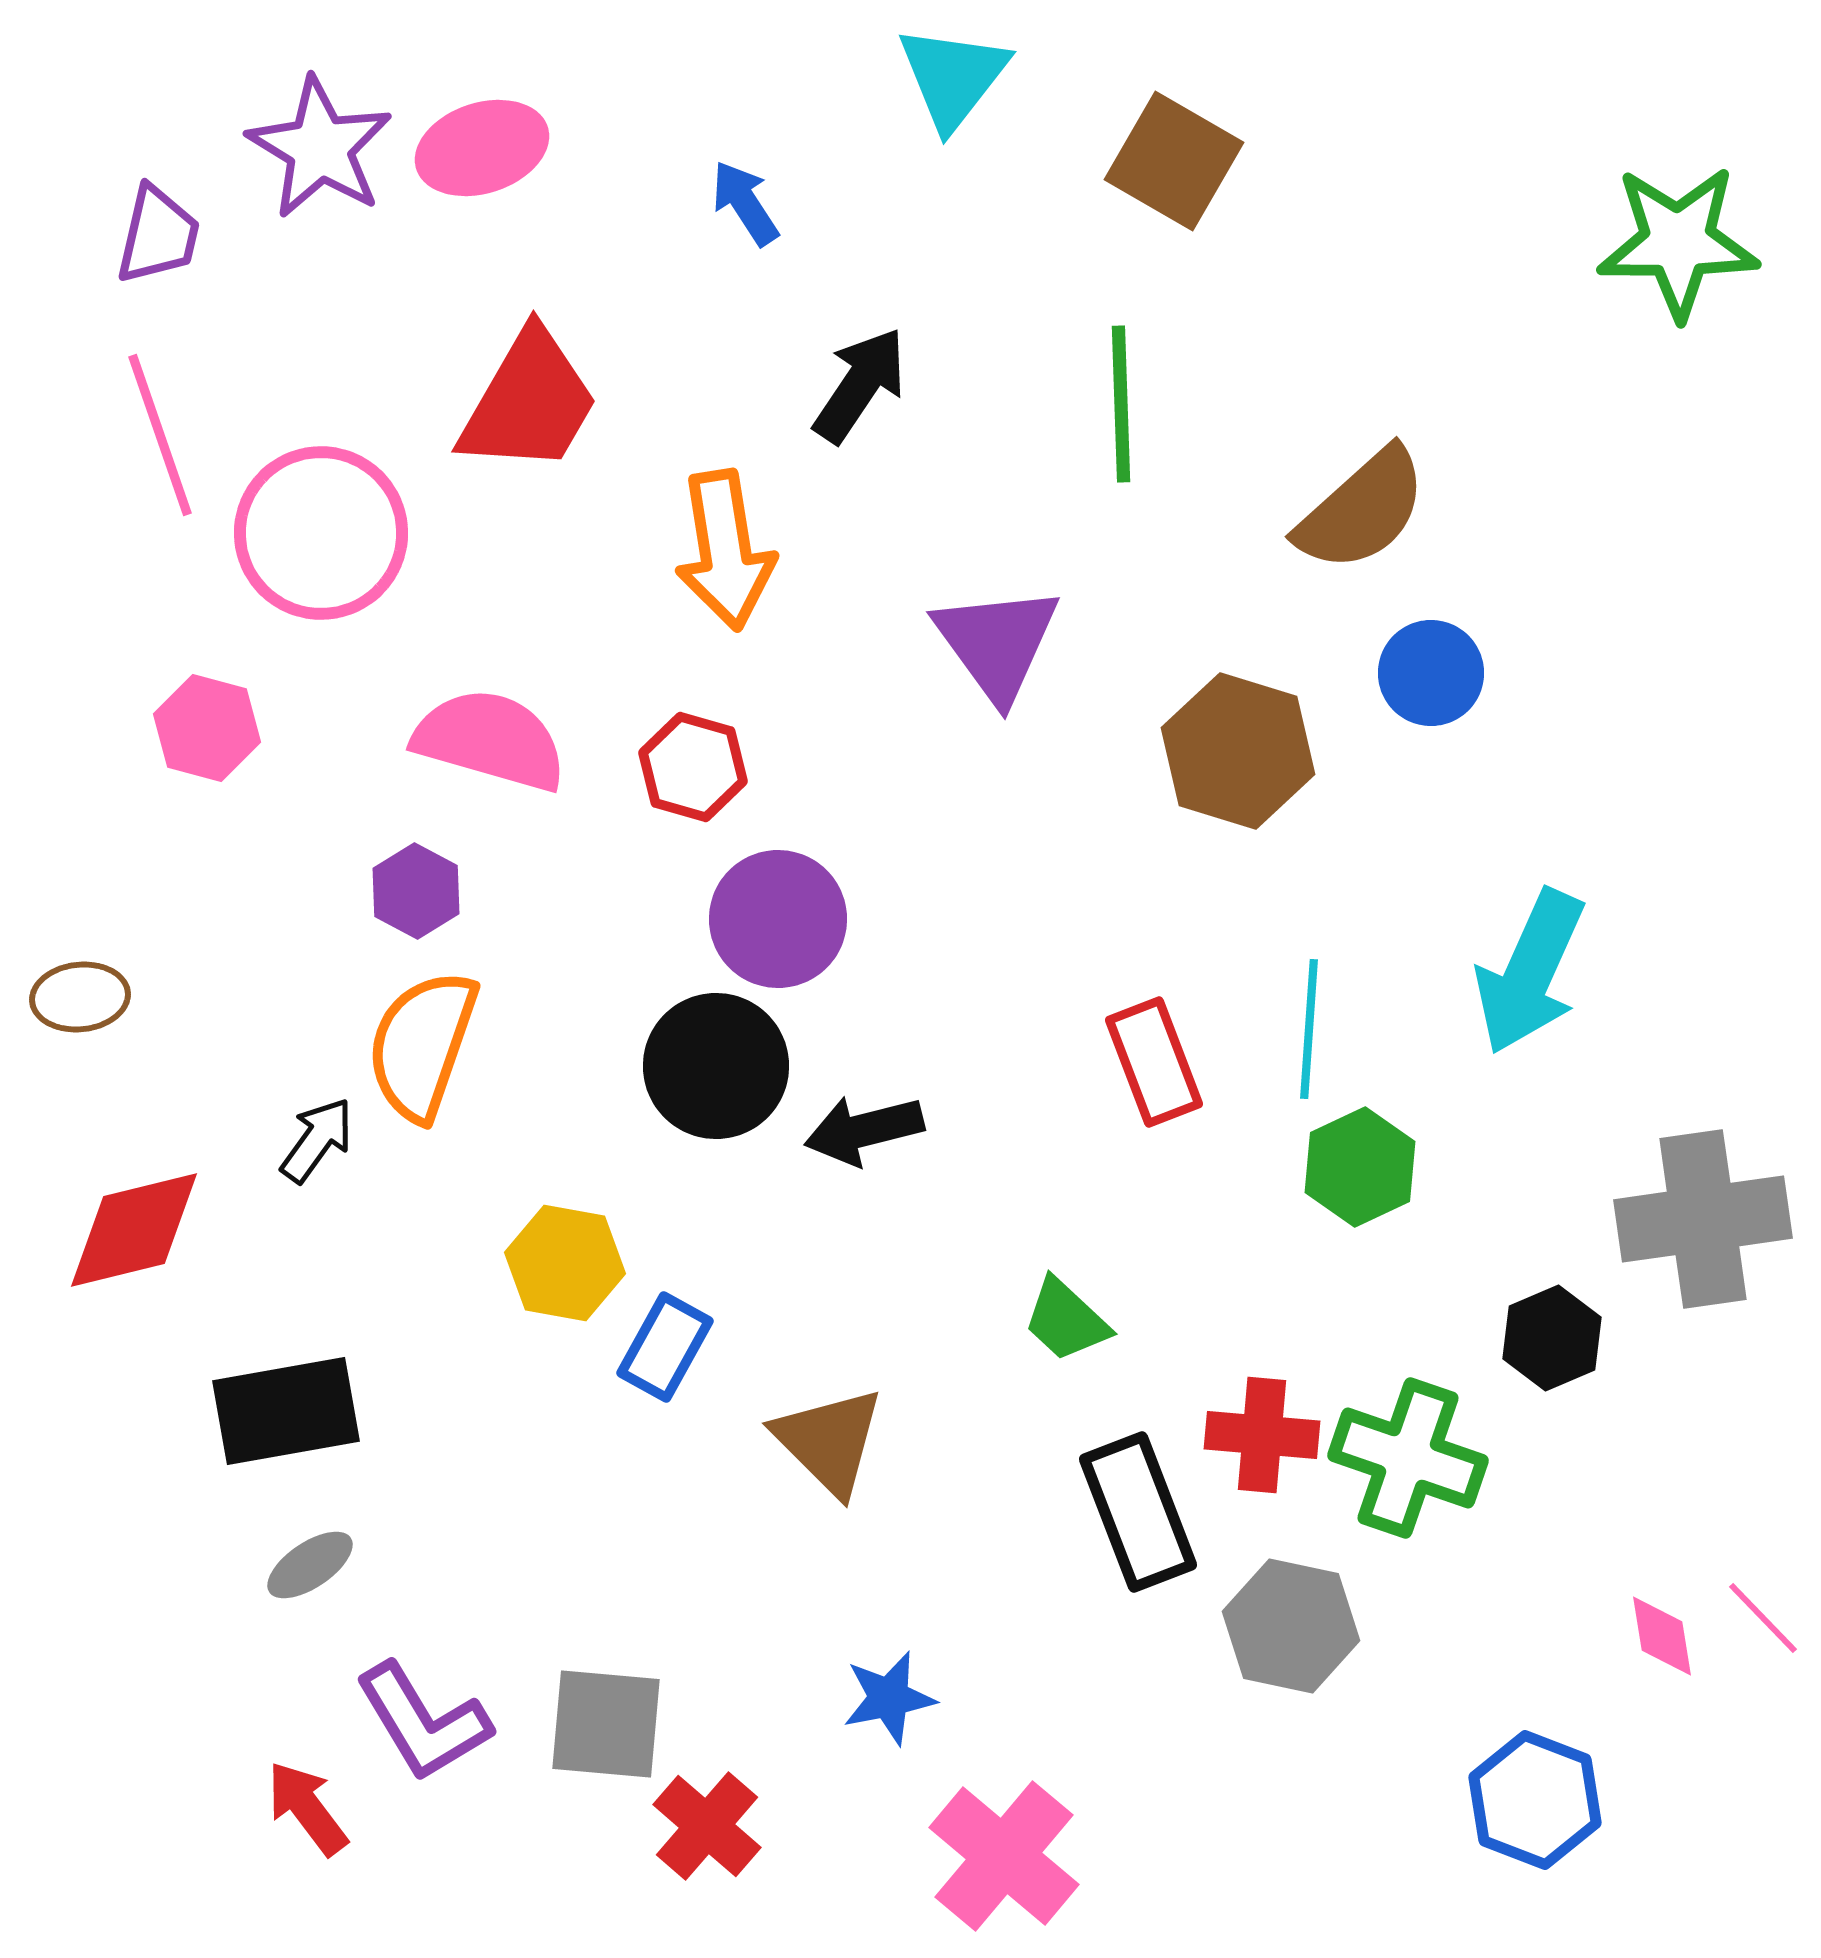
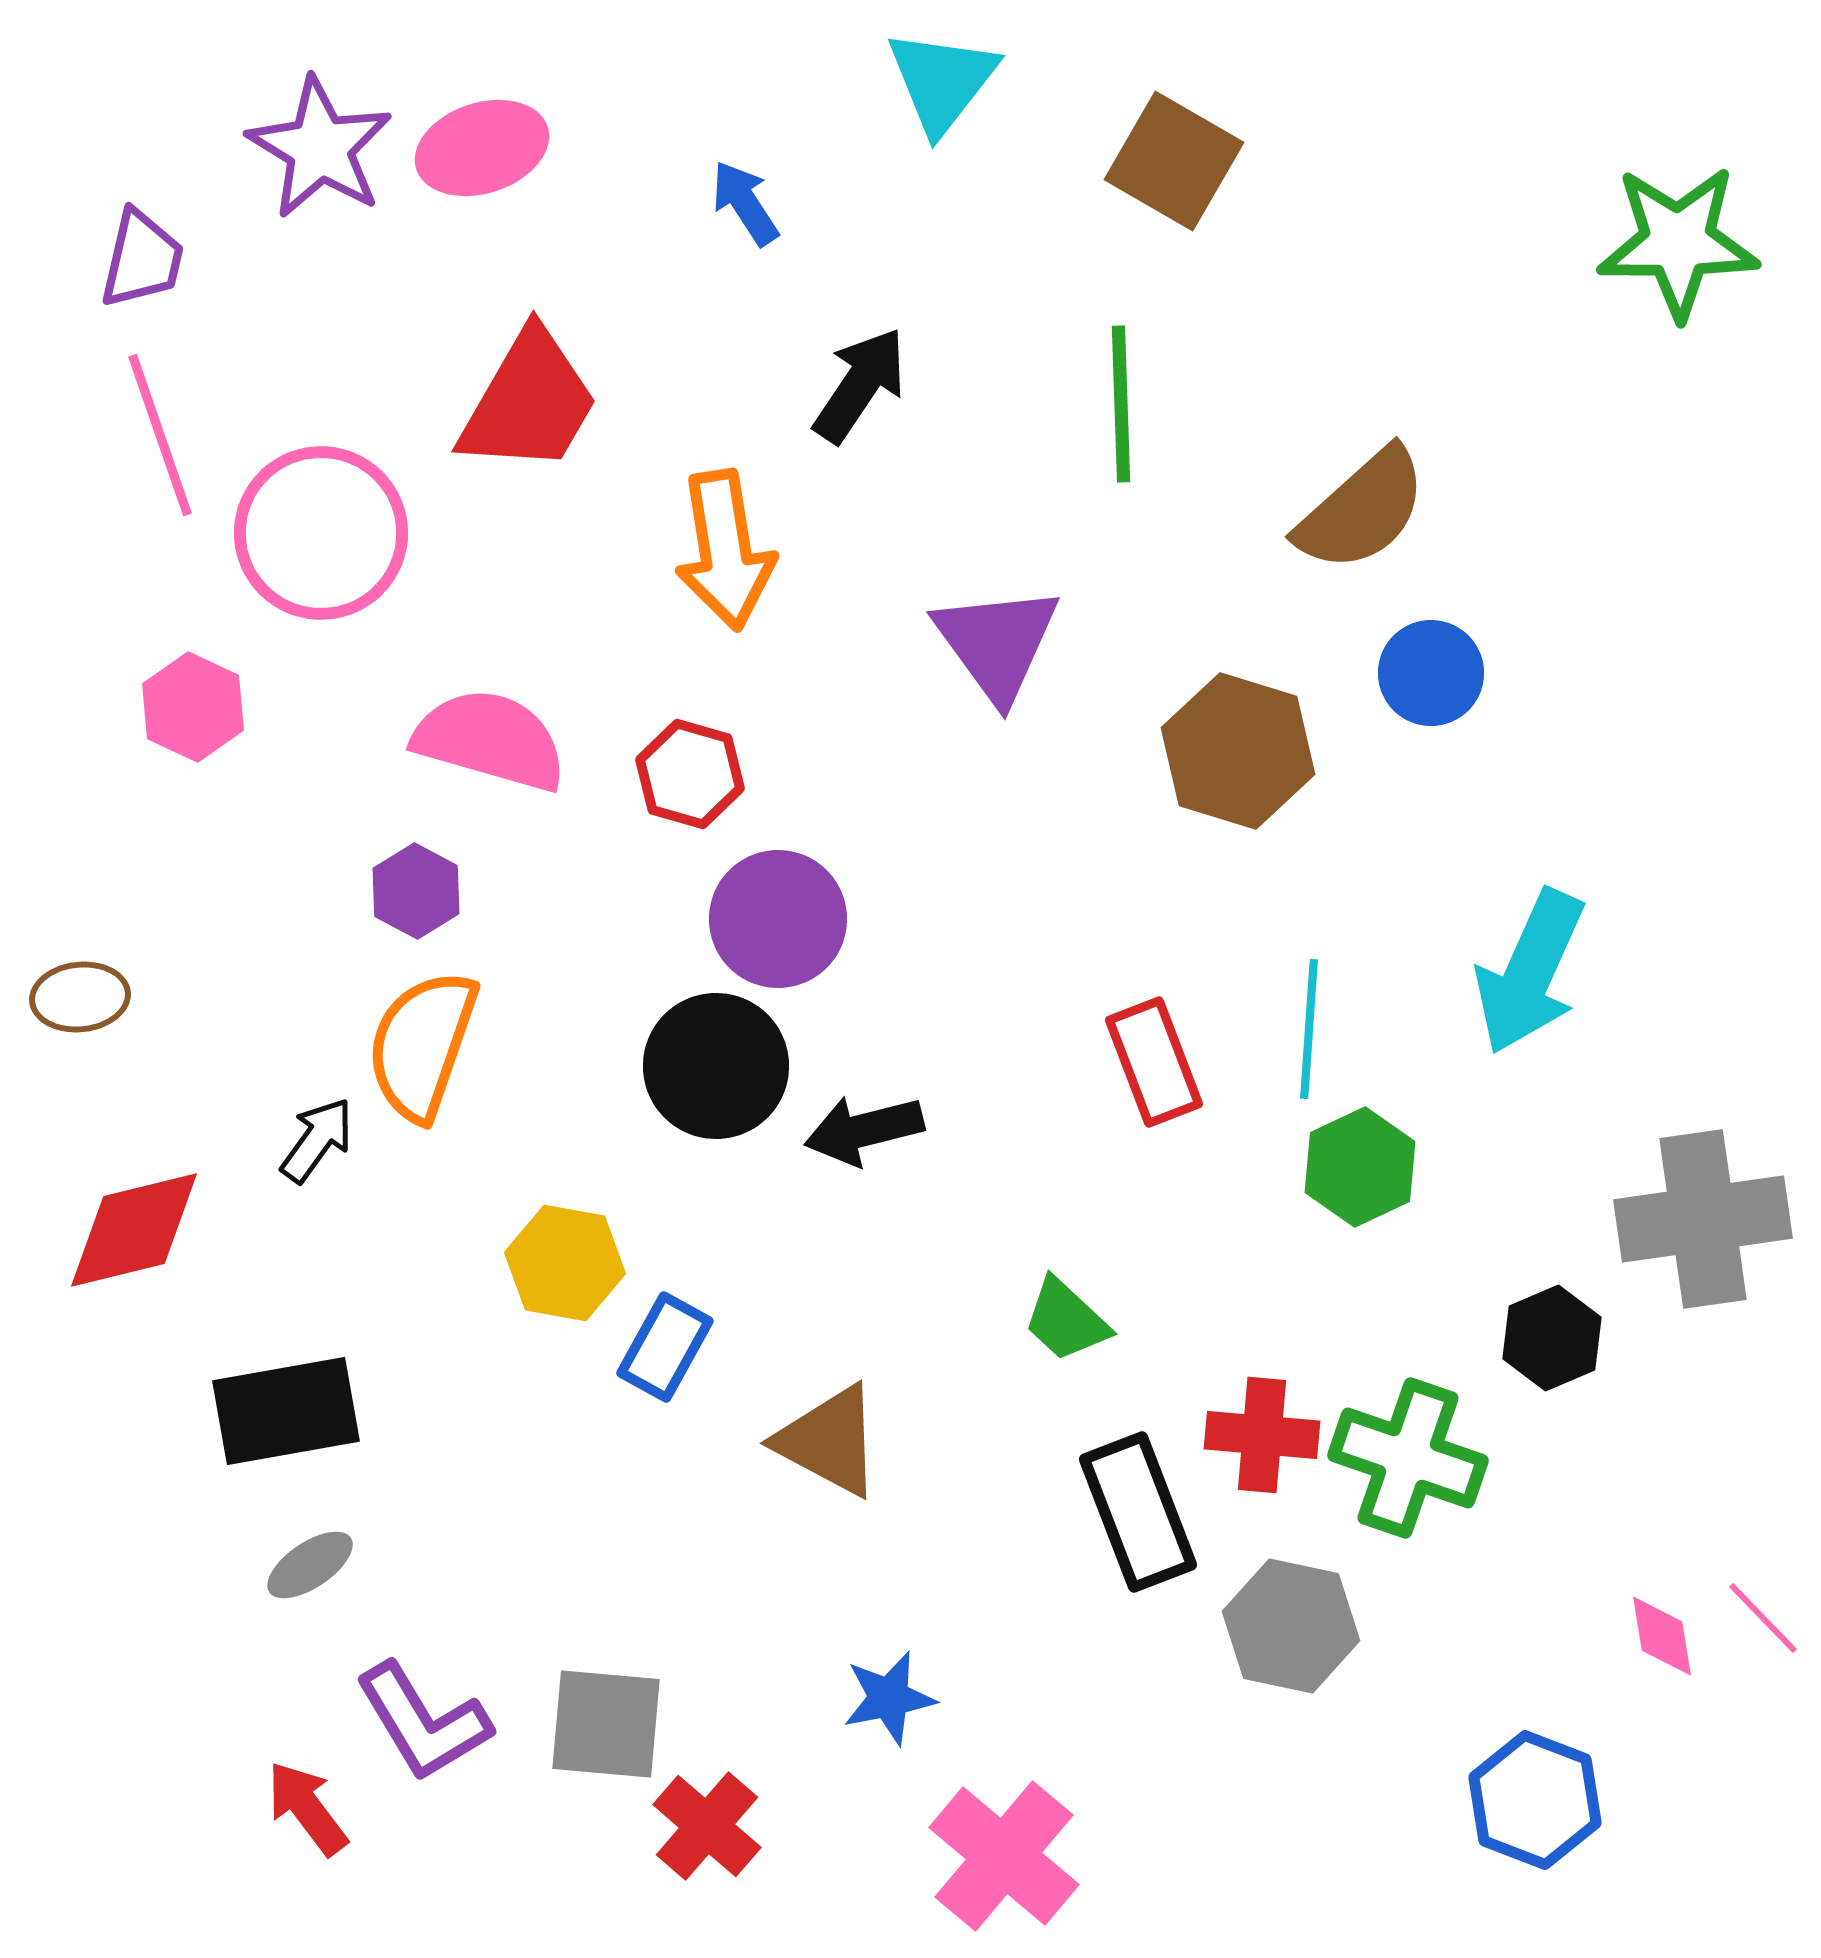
cyan triangle at (953, 77): moved 11 px left, 4 px down
purple trapezoid at (158, 235): moved 16 px left, 24 px down
pink hexagon at (207, 728): moved 14 px left, 21 px up; rotated 10 degrees clockwise
red hexagon at (693, 767): moved 3 px left, 7 px down
brown triangle at (829, 1441): rotated 17 degrees counterclockwise
